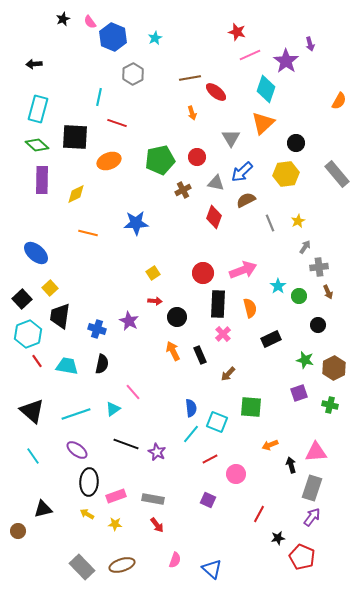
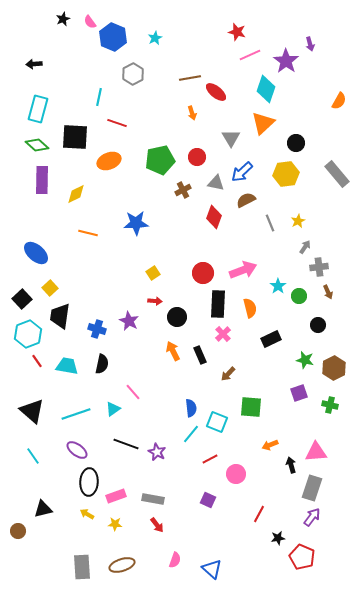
gray rectangle at (82, 567): rotated 40 degrees clockwise
